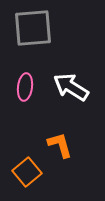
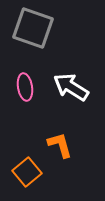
gray square: rotated 24 degrees clockwise
pink ellipse: rotated 16 degrees counterclockwise
